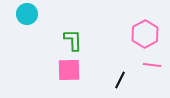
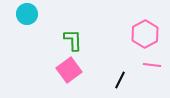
pink square: rotated 35 degrees counterclockwise
